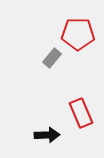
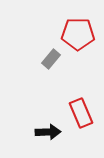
gray rectangle: moved 1 px left, 1 px down
black arrow: moved 1 px right, 3 px up
